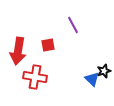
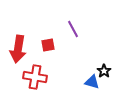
purple line: moved 4 px down
red arrow: moved 2 px up
black star: rotated 16 degrees counterclockwise
blue triangle: moved 3 px down; rotated 28 degrees counterclockwise
